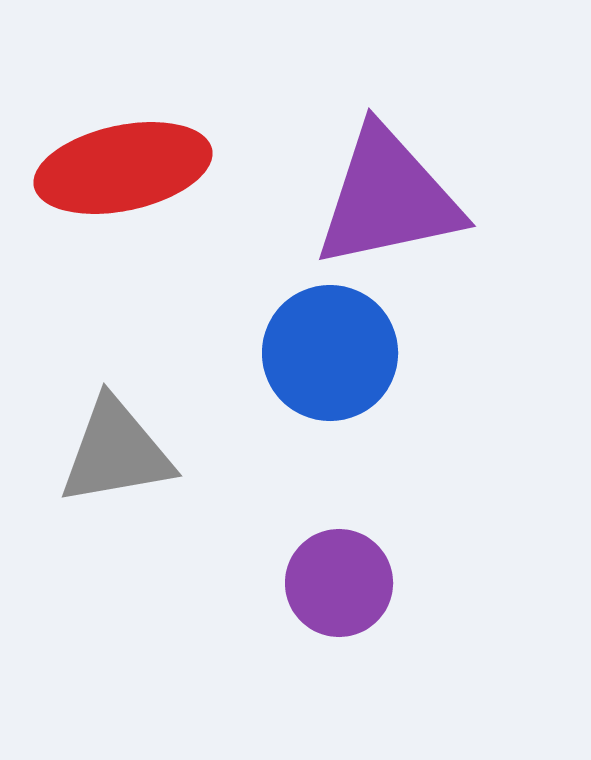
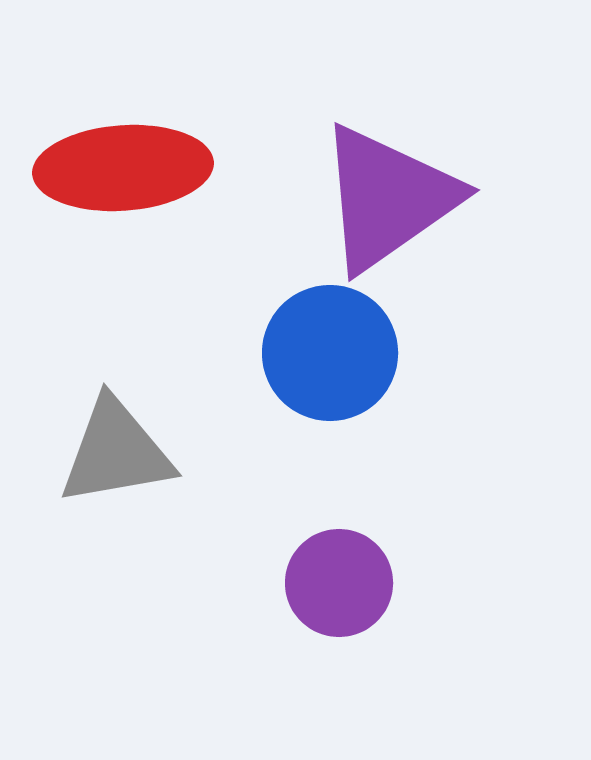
red ellipse: rotated 8 degrees clockwise
purple triangle: rotated 23 degrees counterclockwise
